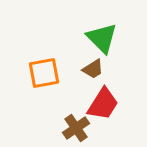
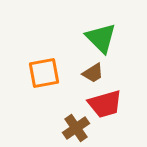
green triangle: moved 1 px left
brown trapezoid: moved 4 px down
red trapezoid: moved 2 px right; rotated 42 degrees clockwise
